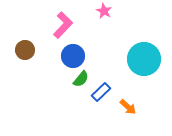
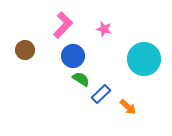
pink star: moved 18 px down; rotated 14 degrees counterclockwise
green semicircle: rotated 96 degrees counterclockwise
blue rectangle: moved 2 px down
